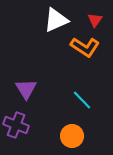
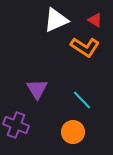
red triangle: rotated 35 degrees counterclockwise
purple triangle: moved 11 px right
orange circle: moved 1 px right, 4 px up
